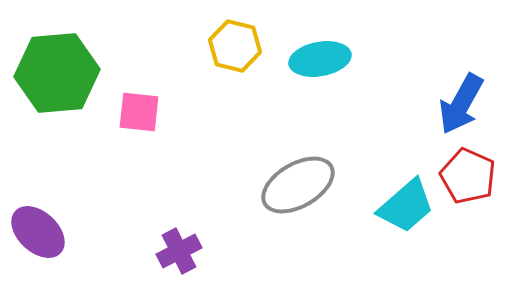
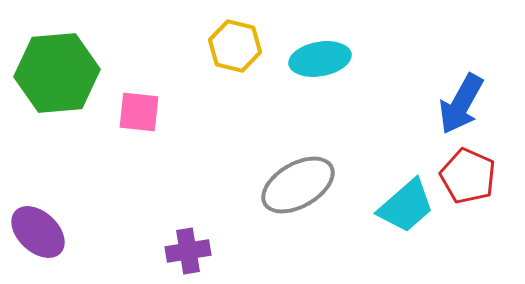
purple cross: moved 9 px right; rotated 18 degrees clockwise
